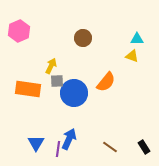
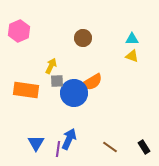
cyan triangle: moved 5 px left
orange semicircle: moved 14 px left; rotated 20 degrees clockwise
orange rectangle: moved 2 px left, 1 px down
